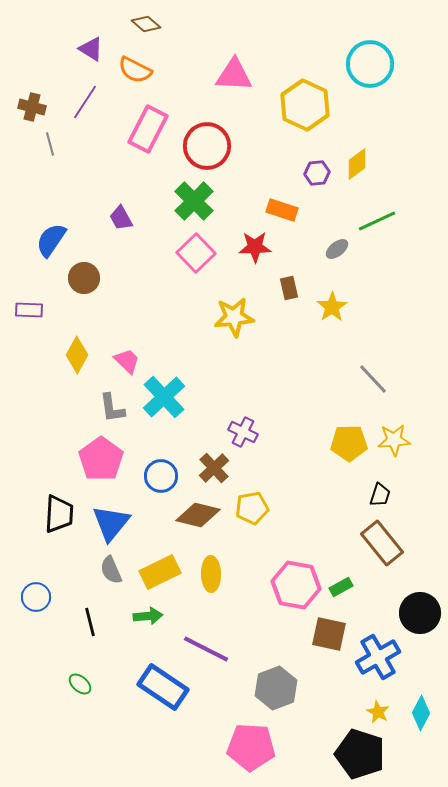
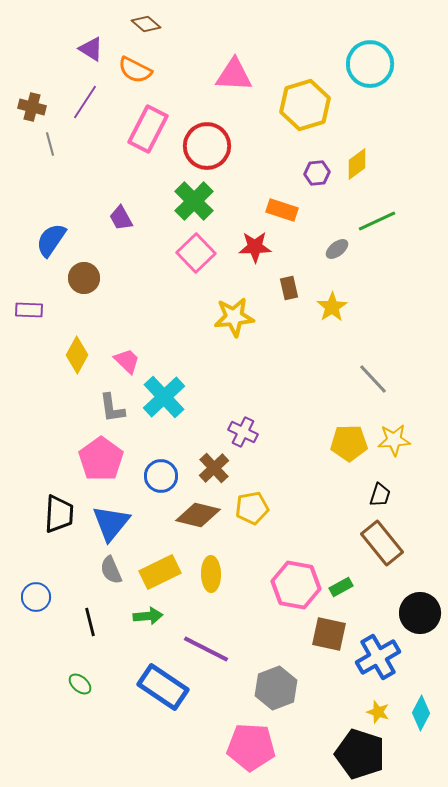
yellow hexagon at (305, 105): rotated 18 degrees clockwise
yellow star at (378, 712): rotated 10 degrees counterclockwise
